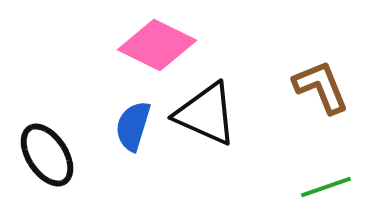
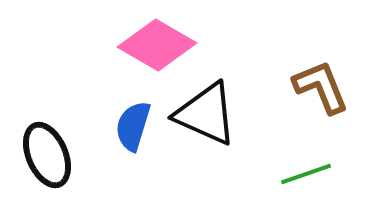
pink diamond: rotated 4 degrees clockwise
black ellipse: rotated 10 degrees clockwise
green line: moved 20 px left, 13 px up
